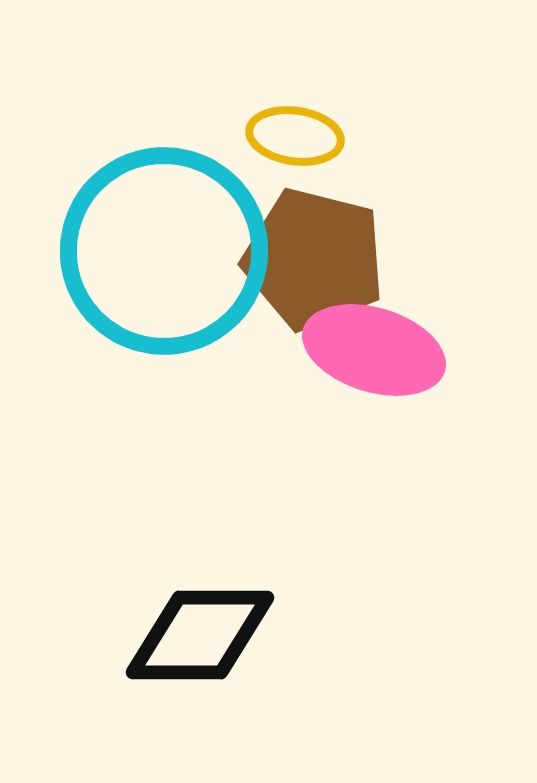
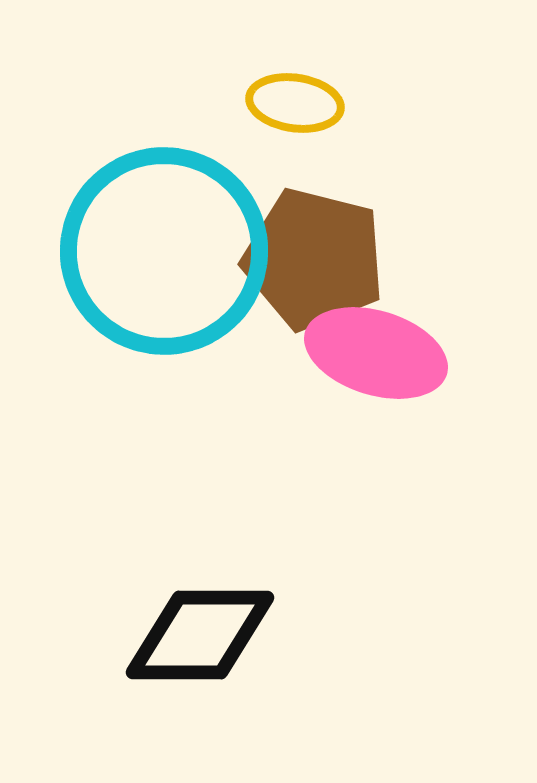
yellow ellipse: moved 33 px up
pink ellipse: moved 2 px right, 3 px down
